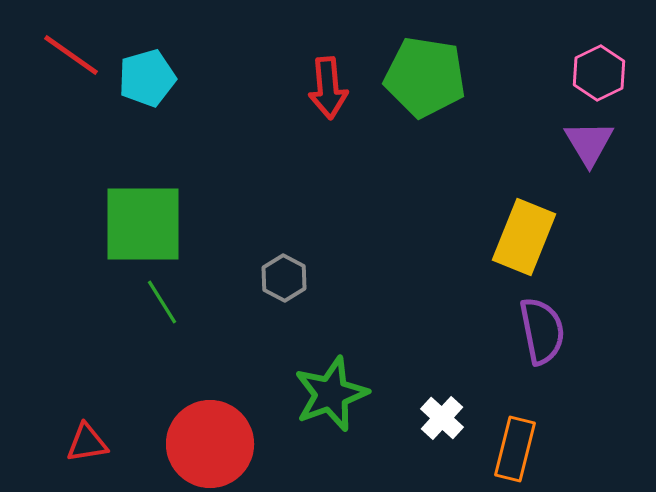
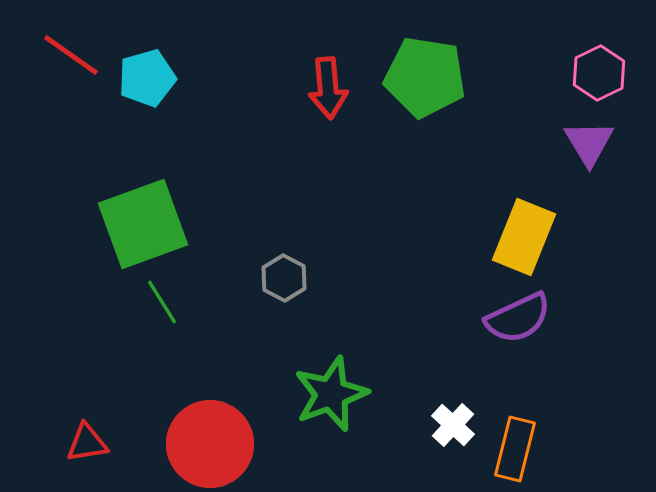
green square: rotated 20 degrees counterclockwise
purple semicircle: moved 24 px left, 13 px up; rotated 76 degrees clockwise
white cross: moved 11 px right, 7 px down
